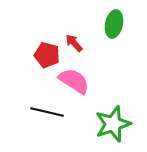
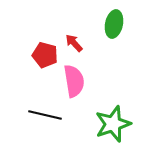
red pentagon: moved 2 px left
pink semicircle: rotated 48 degrees clockwise
black line: moved 2 px left, 3 px down
